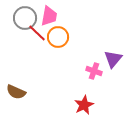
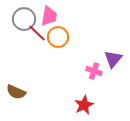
gray circle: moved 1 px left, 1 px down
